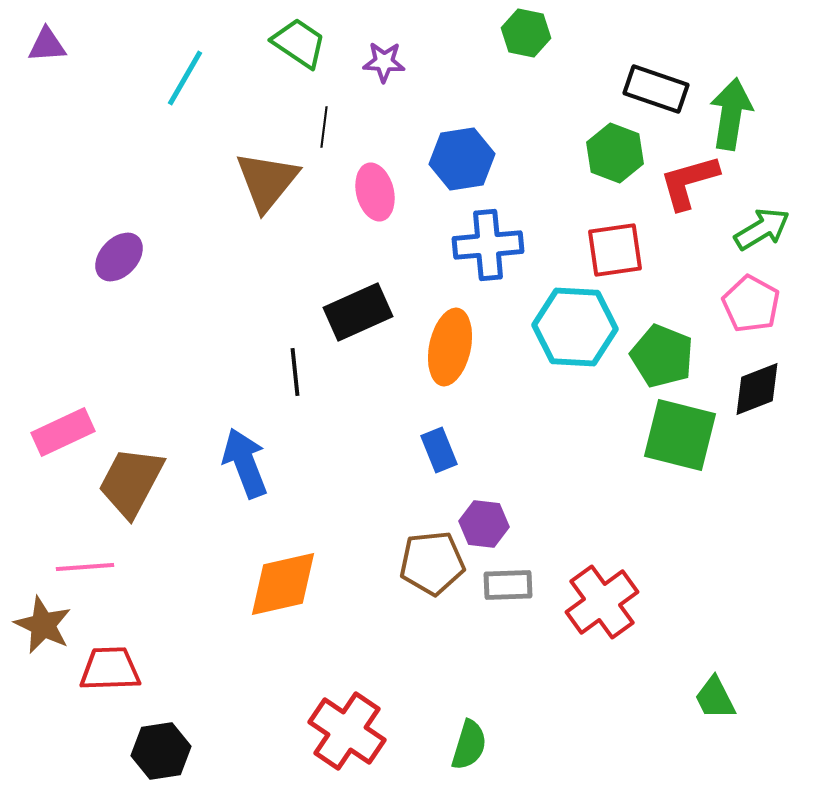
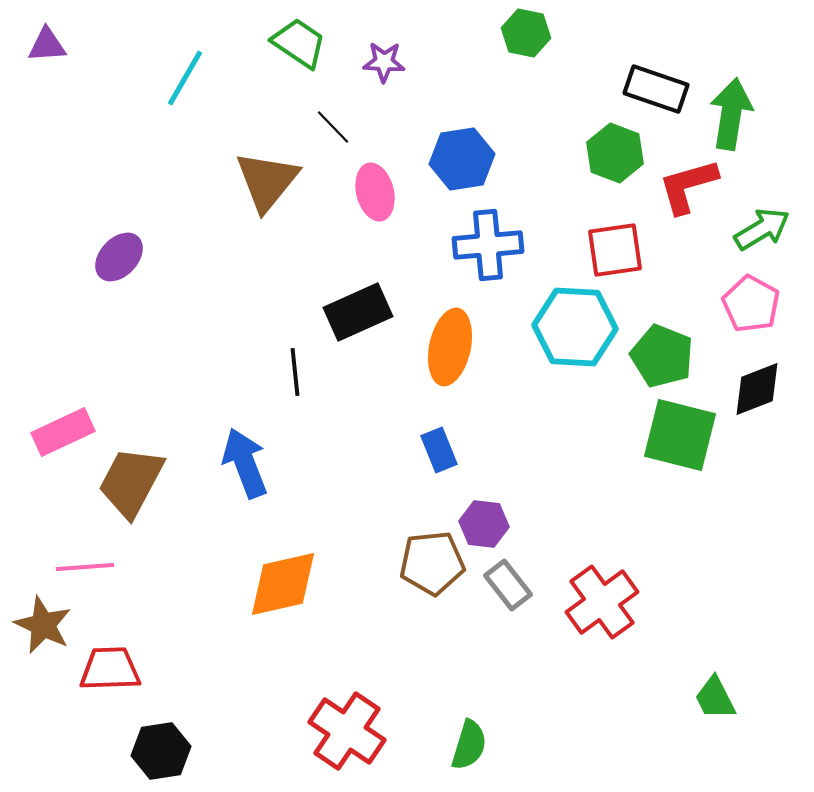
black line at (324, 127): moved 9 px right; rotated 51 degrees counterclockwise
red L-shape at (689, 182): moved 1 px left, 4 px down
gray rectangle at (508, 585): rotated 54 degrees clockwise
